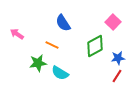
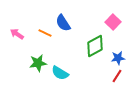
orange line: moved 7 px left, 12 px up
